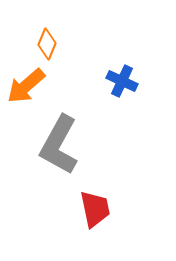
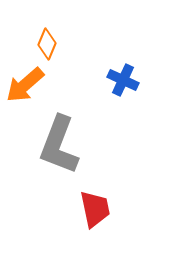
blue cross: moved 1 px right, 1 px up
orange arrow: moved 1 px left, 1 px up
gray L-shape: rotated 8 degrees counterclockwise
